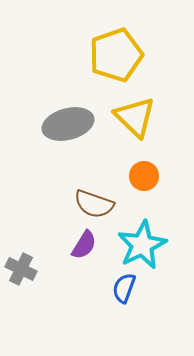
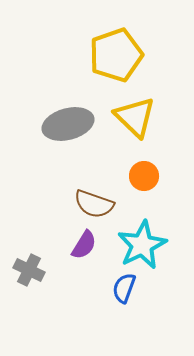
gray cross: moved 8 px right, 1 px down
